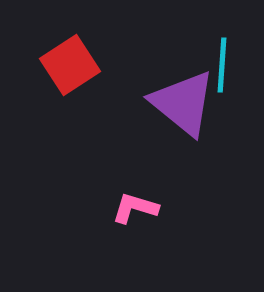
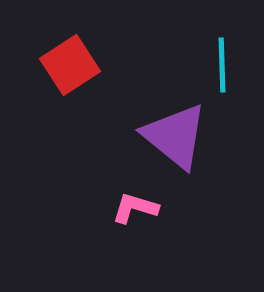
cyan line: rotated 6 degrees counterclockwise
purple triangle: moved 8 px left, 33 px down
